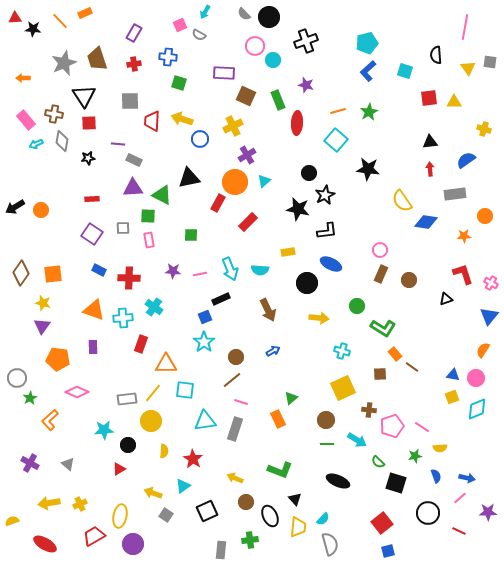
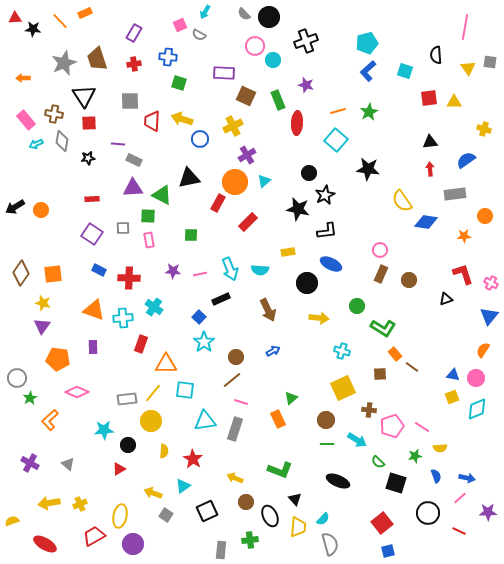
blue square at (205, 317): moved 6 px left; rotated 24 degrees counterclockwise
